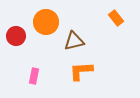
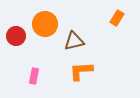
orange rectangle: moved 1 px right; rotated 70 degrees clockwise
orange circle: moved 1 px left, 2 px down
